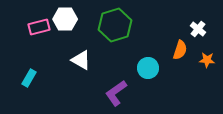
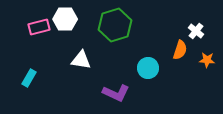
white cross: moved 2 px left, 2 px down
white triangle: rotated 20 degrees counterclockwise
purple L-shape: rotated 120 degrees counterclockwise
